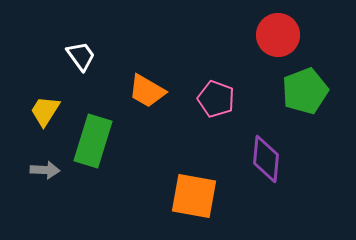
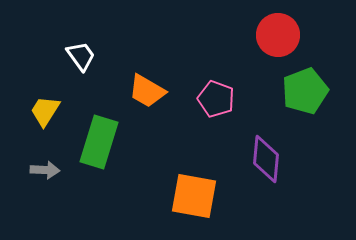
green rectangle: moved 6 px right, 1 px down
